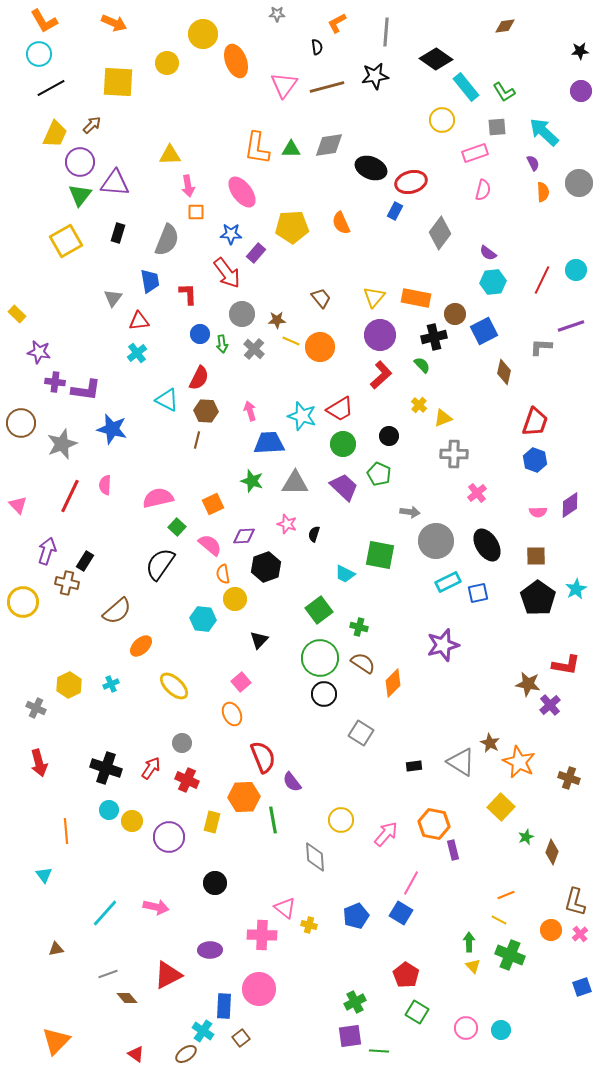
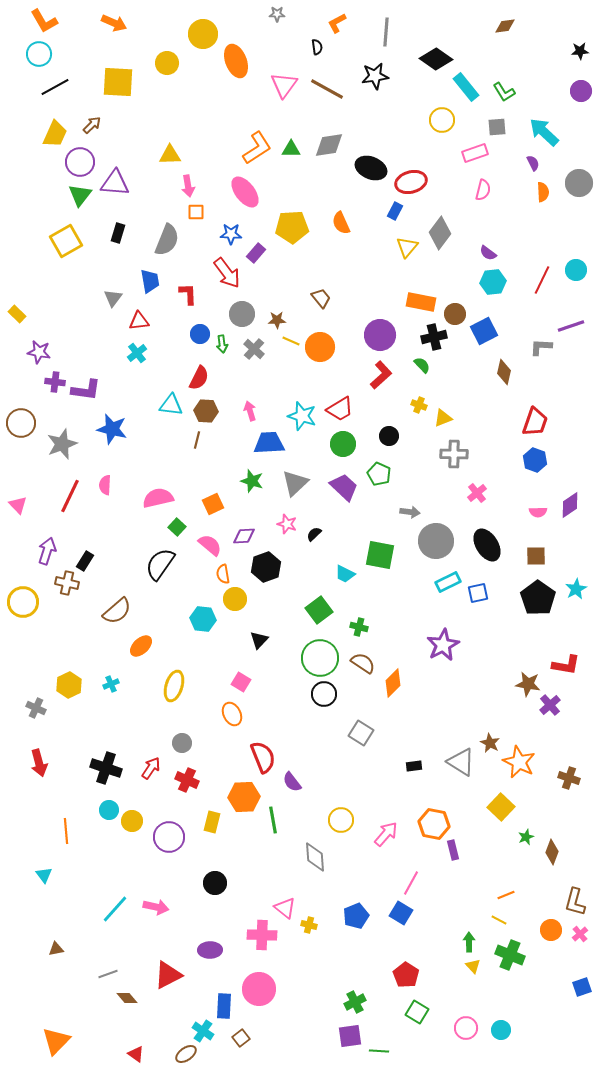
brown line at (327, 87): moved 2 px down; rotated 44 degrees clockwise
black line at (51, 88): moved 4 px right, 1 px up
orange L-shape at (257, 148): rotated 132 degrees counterclockwise
pink ellipse at (242, 192): moved 3 px right
yellow triangle at (374, 297): moved 33 px right, 50 px up
orange rectangle at (416, 298): moved 5 px right, 4 px down
cyan triangle at (167, 400): moved 4 px right, 5 px down; rotated 20 degrees counterclockwise
yellow cross at (419, 405): rotated 21 degrees counterclockwise
gray triangle at (295, 483): rotated 44 degrees counterclockwise
black semicircle at (314, 534): rotated 28 degrees clockwise
purple star at (443, 645): rotated 12 degrees counterclockwise
pink square at (241, 682): rotated 18 degrees counterclockwise
yellow ellipse at (174, 686): rotated 64 degrees clockwise
cyan line at (105, 913): moved 10 px right, 4 px up
